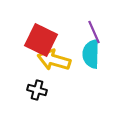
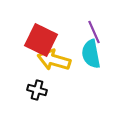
cyan semicircle: rotated 12 degrees counterclockwise
